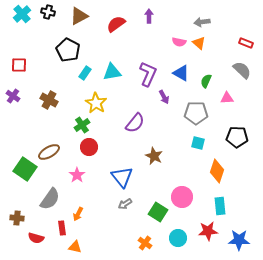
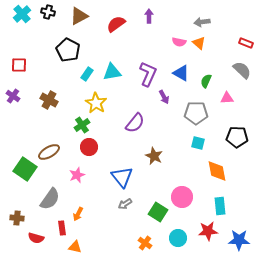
cyan rectangle at (85, 73): moved 2 px right, 1 px down
orange diamond at (217, 171): rotated 30 degrees counterclockwise
pink star at (77, 175): rotated 14 degrees clockwise
